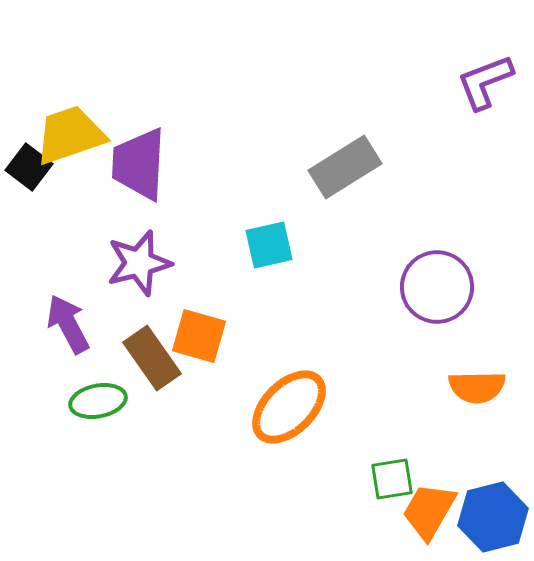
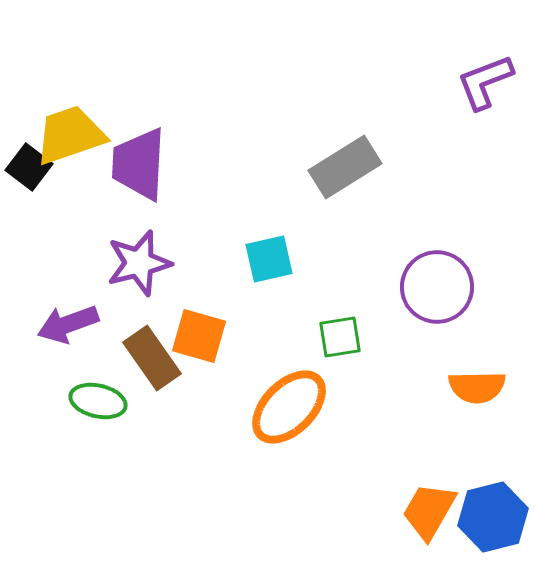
cyan square: moved 14 px down
purple arrow: rotated 82 degrees counterclockwise
green ellipse: rotated 24 degrees clockwise
green square: moved 52 px left, 142 px up
